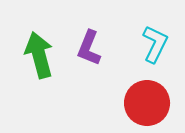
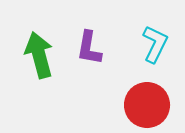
purple L-shape: rotated 12 degrees counterclockwise
red circle: moved 2 px down
